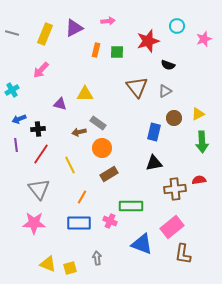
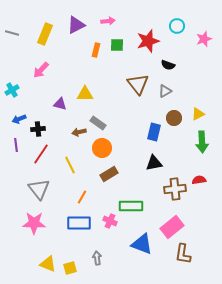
purple triangle at (74, 28): moved 2 px right, 3 px up
green square at (117, 52): moved 7 px up
brown triangle at (137, 87): moved 1 px right, 3 px up
